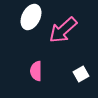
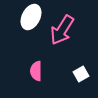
pink arrow: moved 1 px left; rotated 16 degrees counterclockwise
